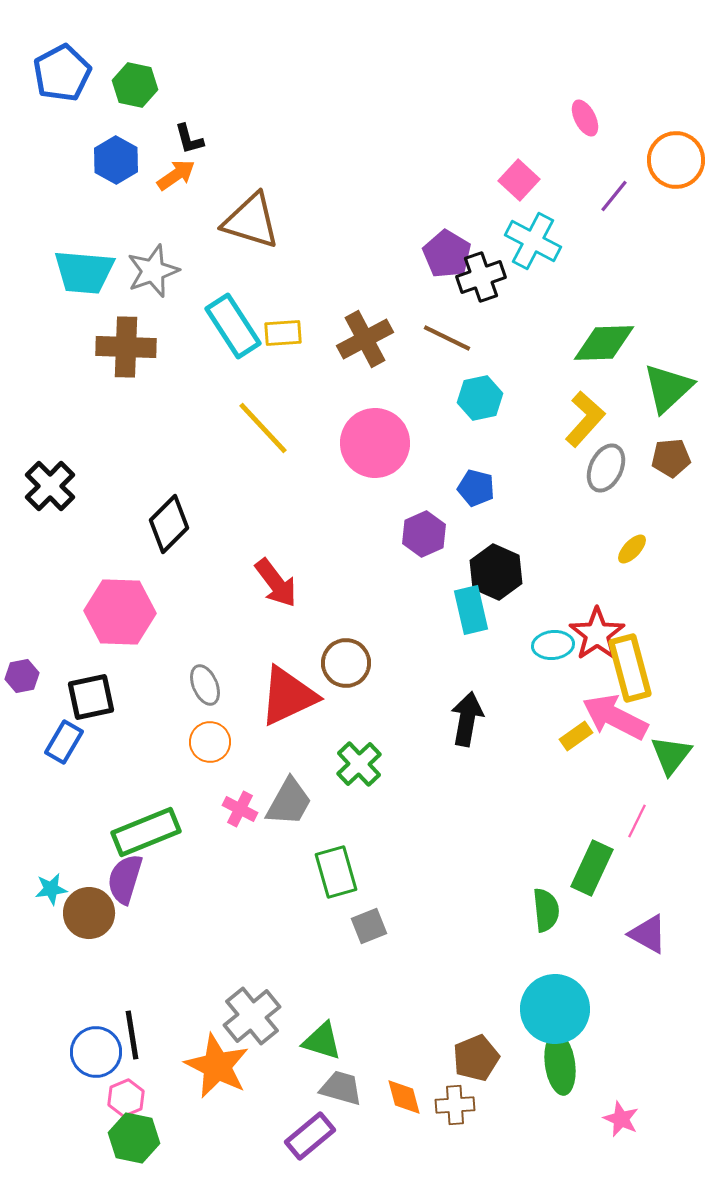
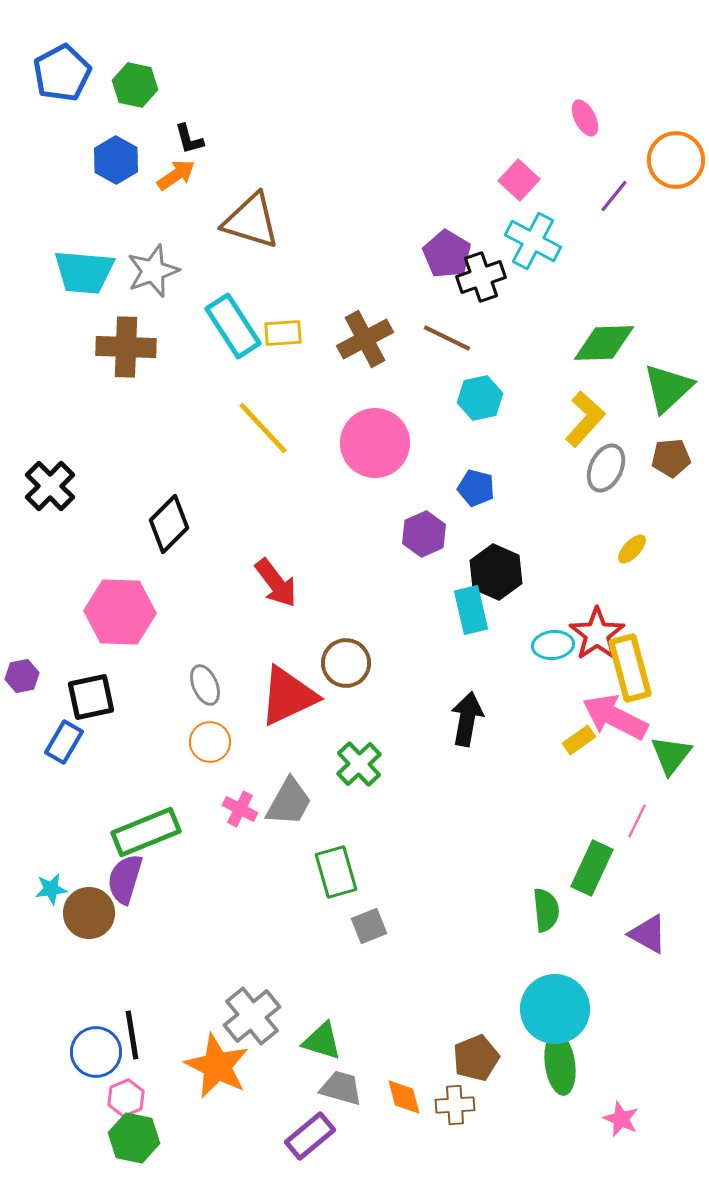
yellow rectangle at (576, 736): moved 3 px right, 4 px down
